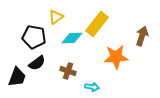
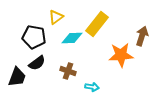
orange star: moved 5 px right, 2 px up
